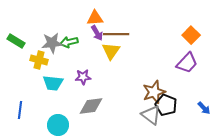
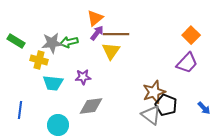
orange triangle: rotated 36 degrees counterclockwise
purple arrow: rotated 112 degrees counterclockwise
